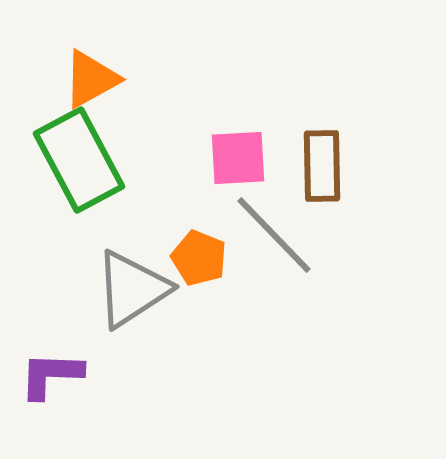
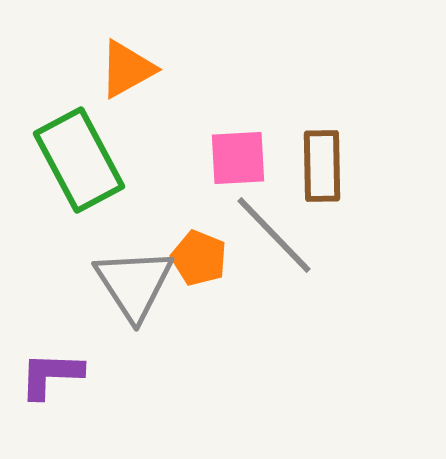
orange triangle: moved 36 px right, 10 px up
gray triangle: moved 2 px right, 5 px up; rotated 30 degrees counterclockwise
